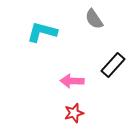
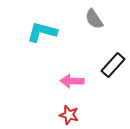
red star: moved 5 px left, 2 px down; rotated 30 degrees clockwise
